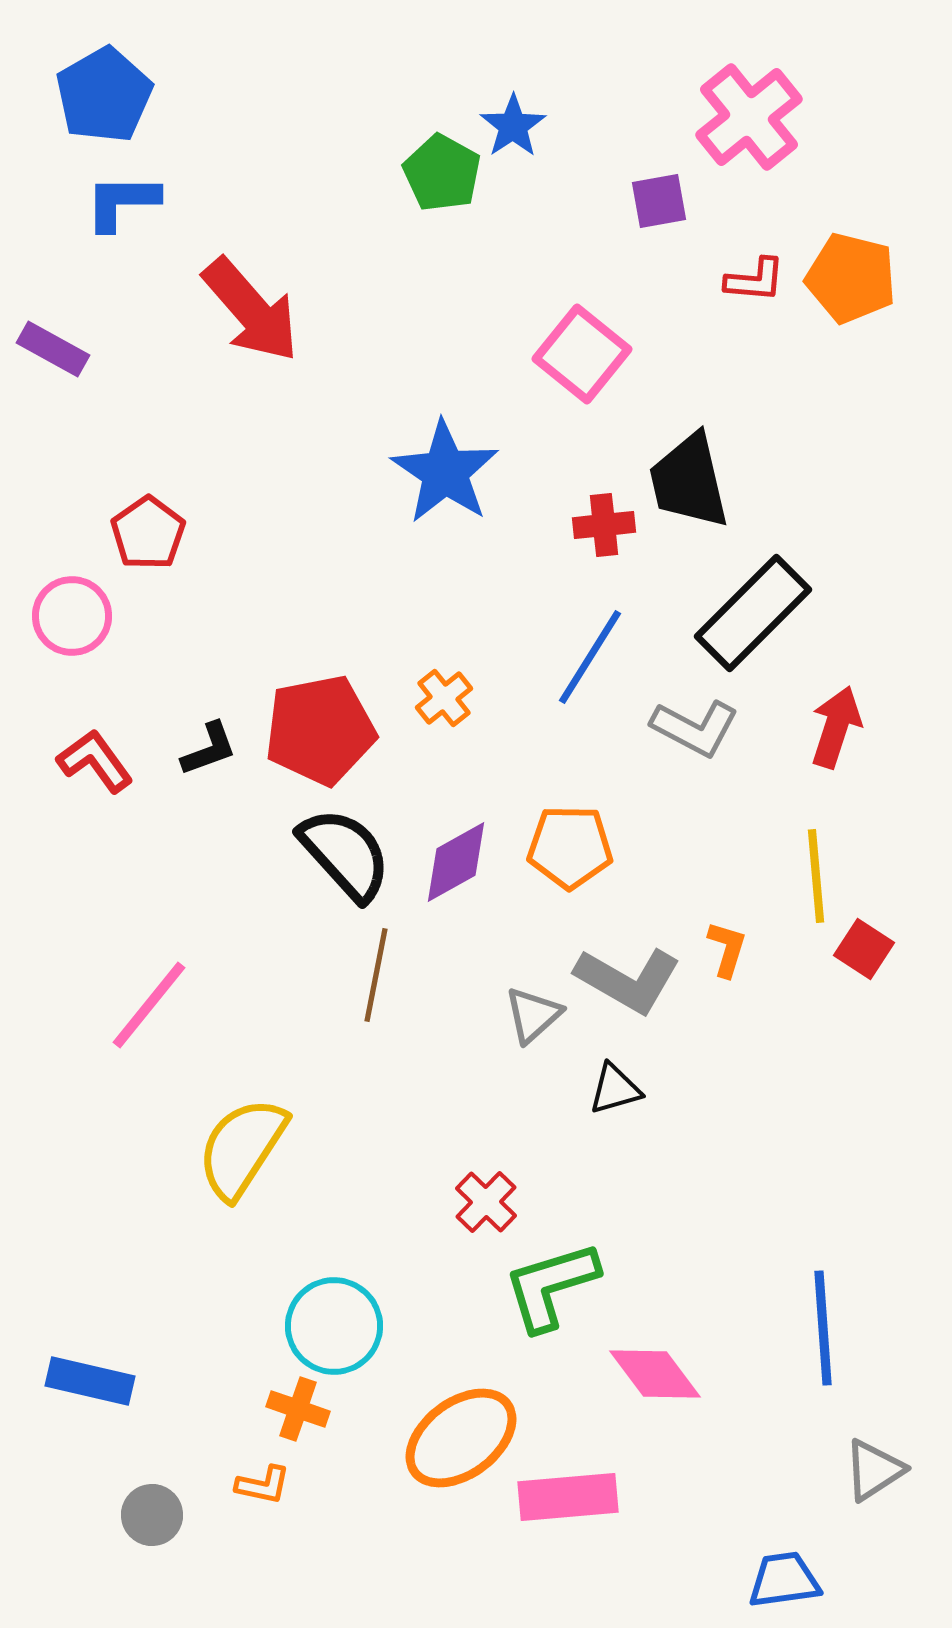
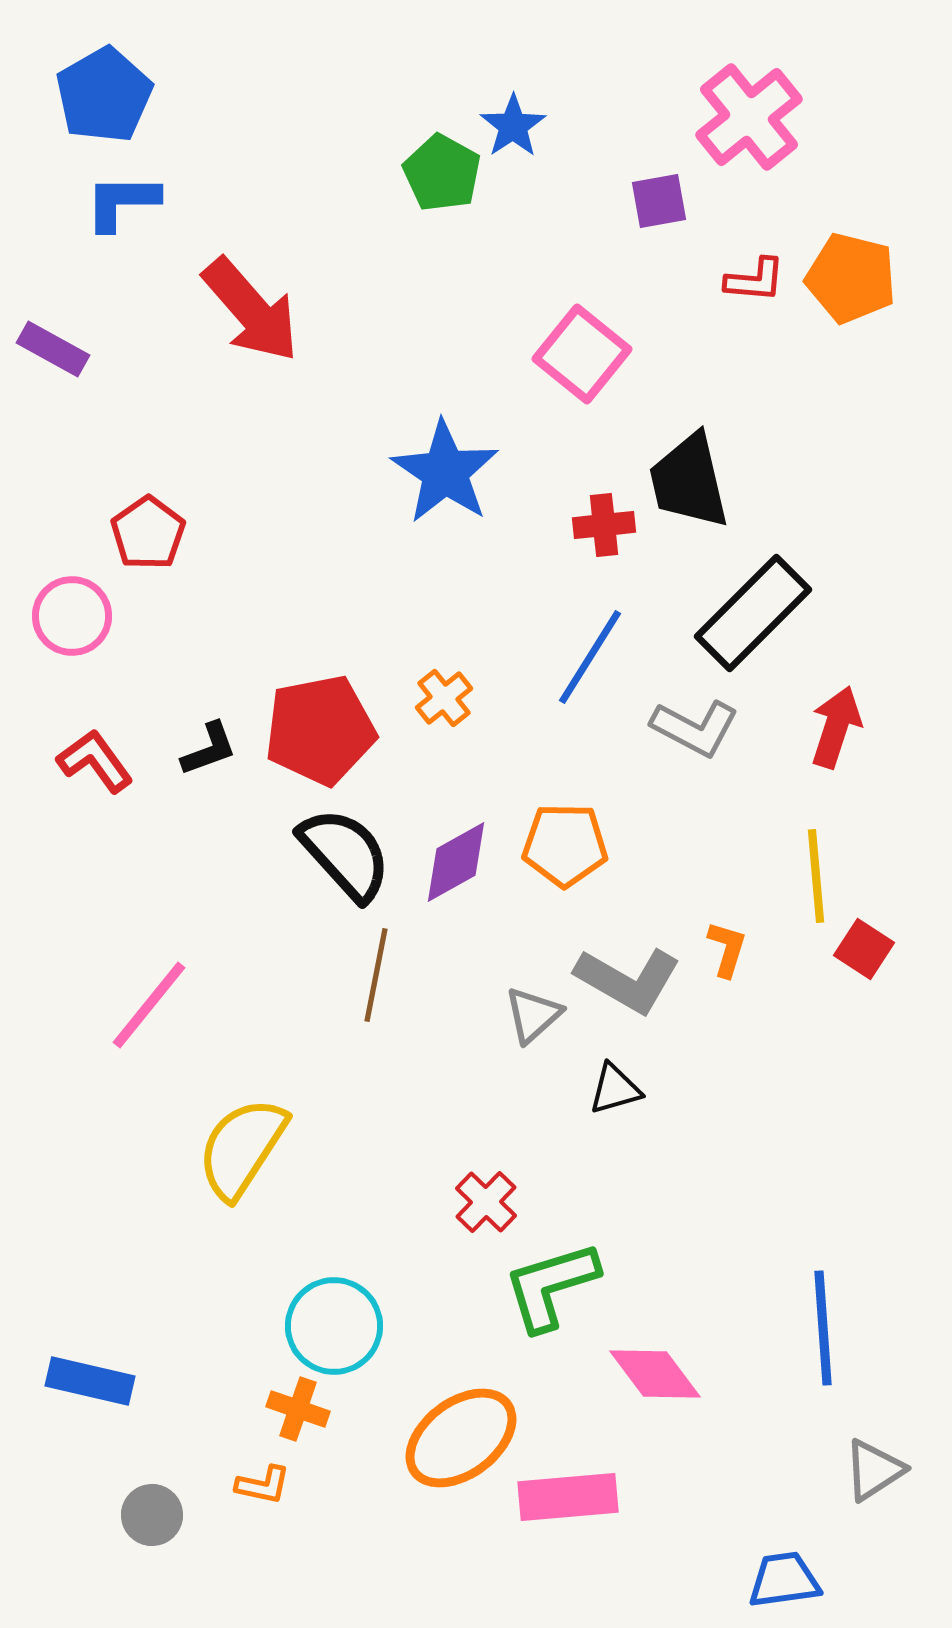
orange pentagon at (570, 847): moved 5 px left, 2 px up
